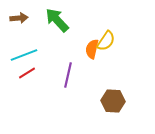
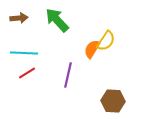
orange semicircle: rotated 18 degrees clockwise
cyan line: moved 2 px up; rotated 24 degrees clockwise
